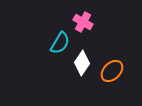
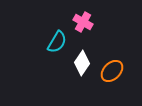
cyan semicircle: moved 3 px left, 1 px up
